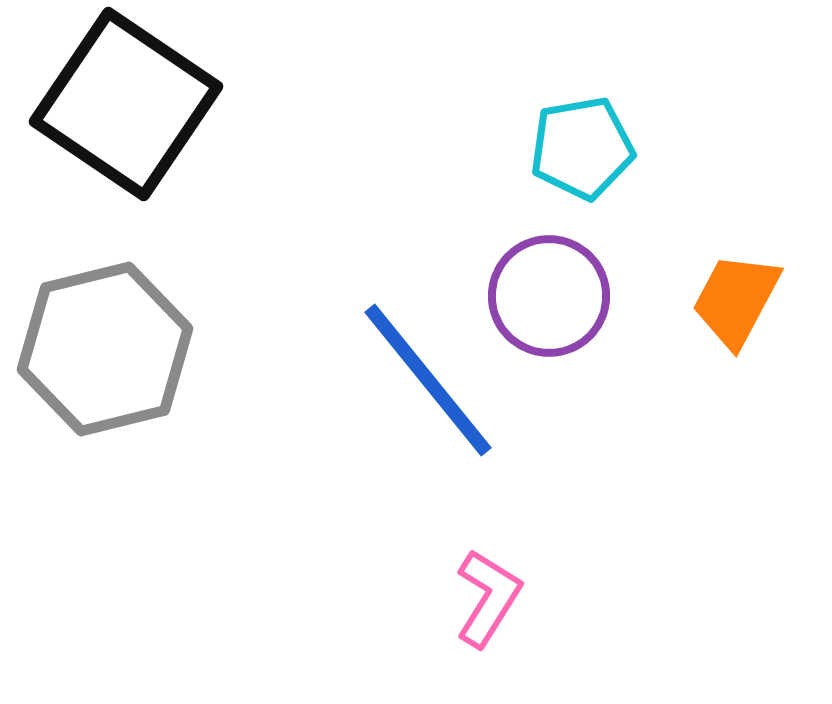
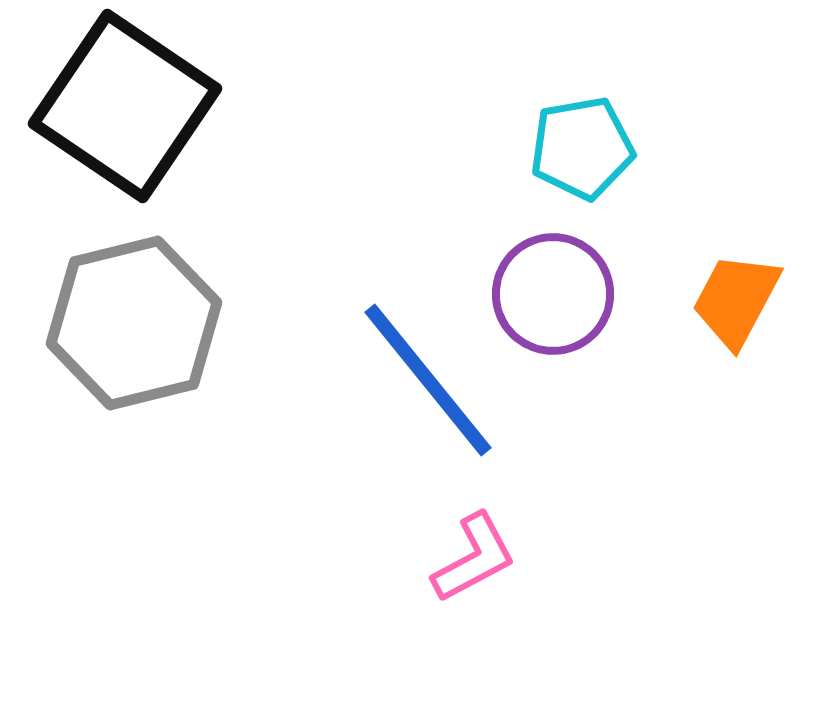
black square: moved 1 px left, 2 px down
purple circle: moved 4 px right, 2 px up
gray hexagon: moved 29 px right, 26 px up
pink L-shape: moved 14 px left, 40 px up; rotated 30 degrees clockwise
